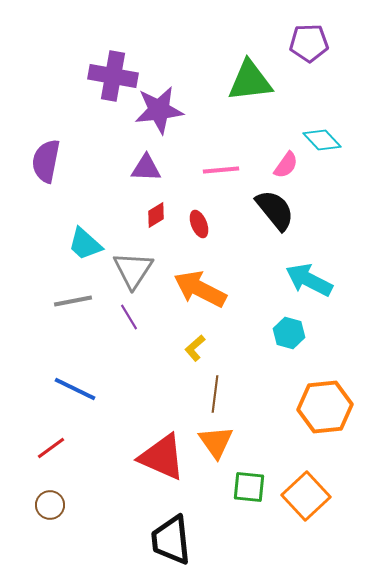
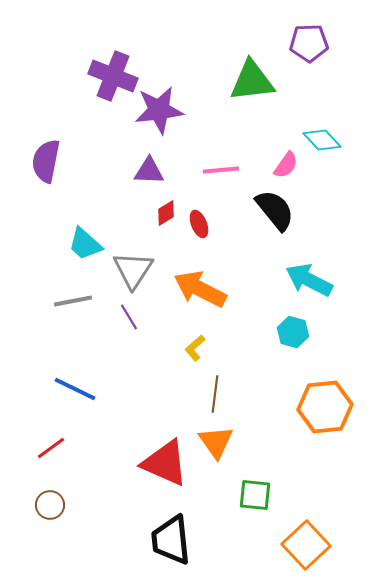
purple cross: rotated 12 degrees clockwise
green triangle: moved 2 px right
purple triangle: moved 3 px right, 3 px down
red diamond: moved 10 px right, 2 px up
cyan hexagon: moved 4 px right, 1 px up
red triangle: moved 3 px right, 6 px down
green square: moved 6 px right, 8 px down
orange square: moved 49 px down
